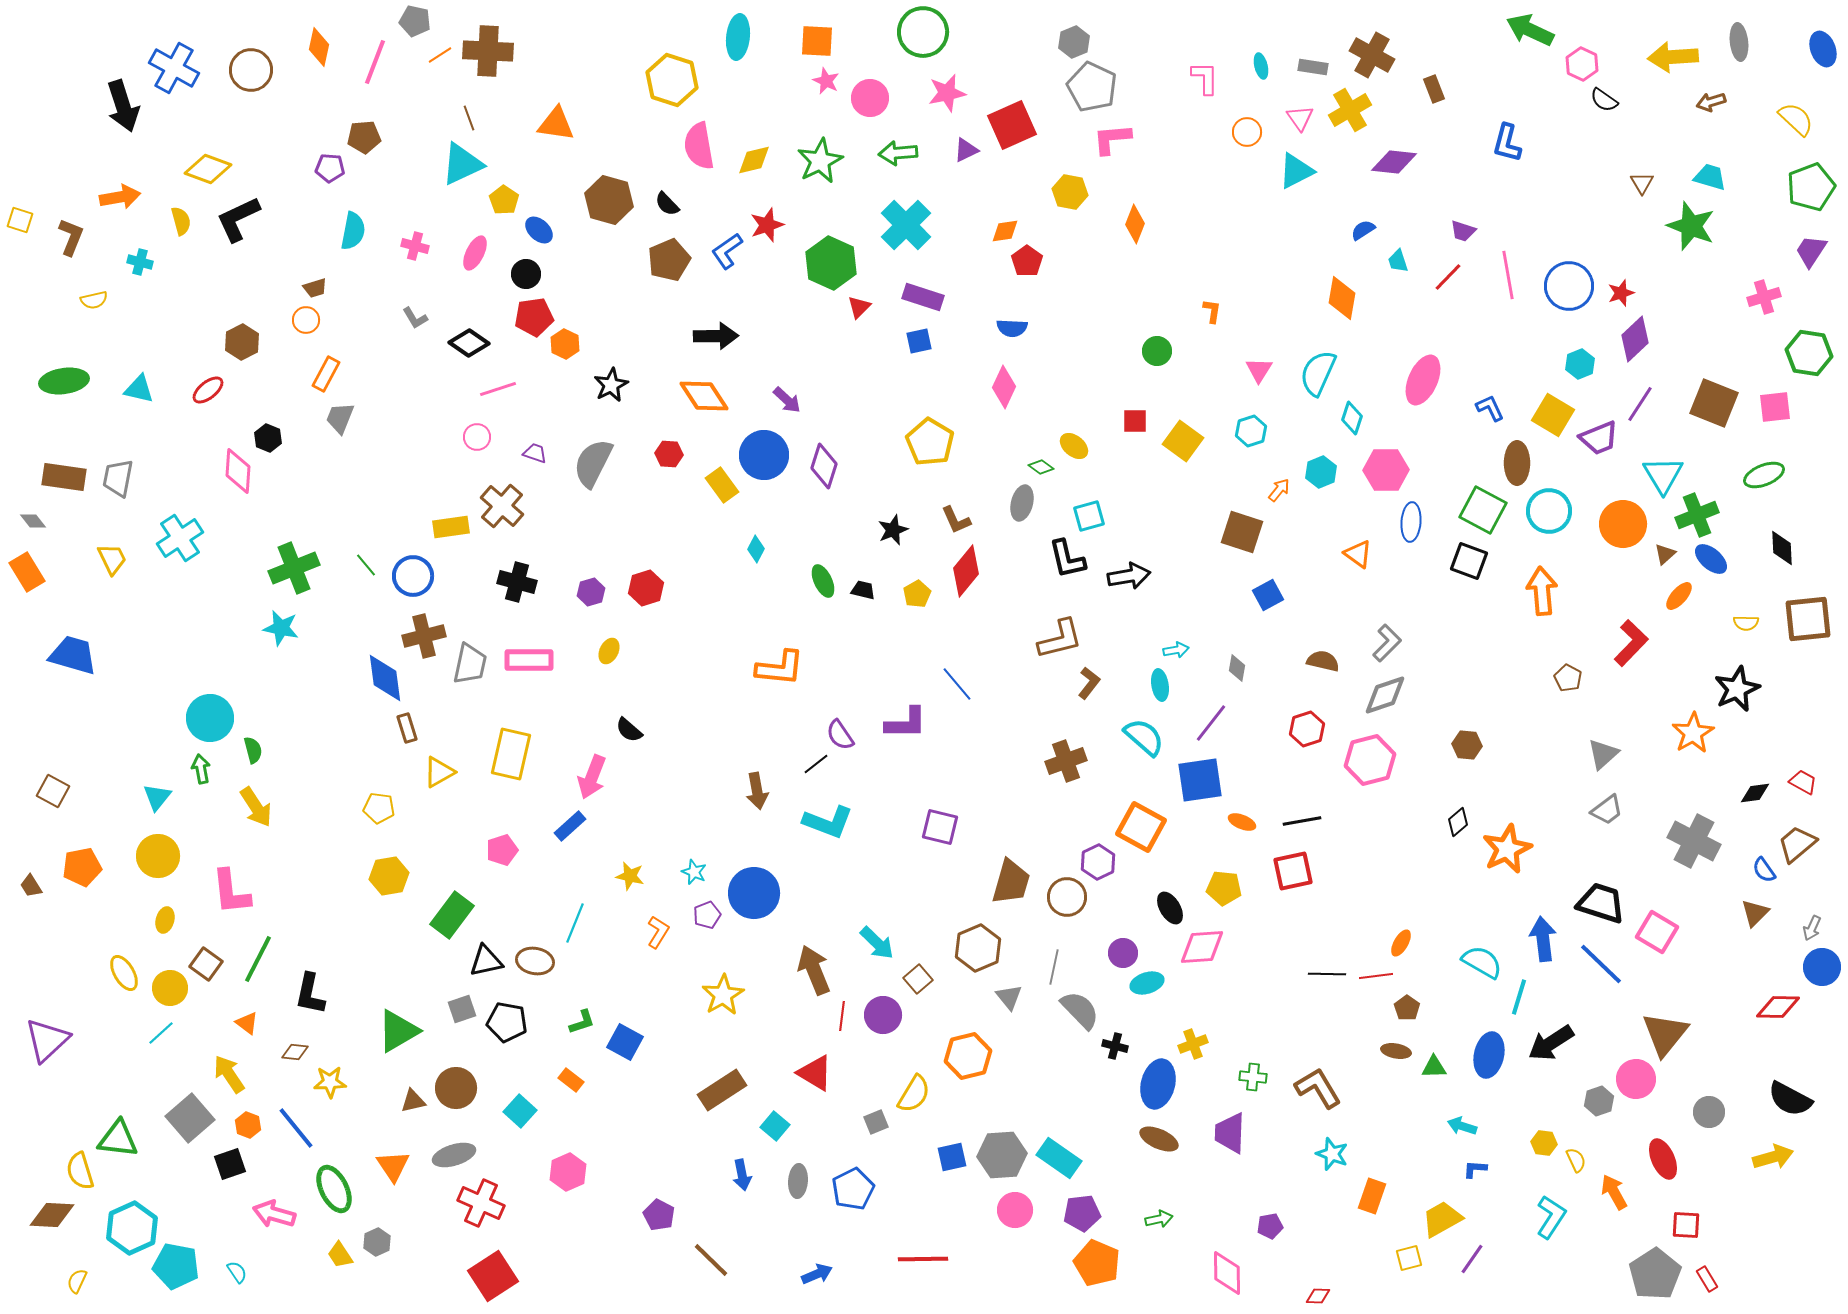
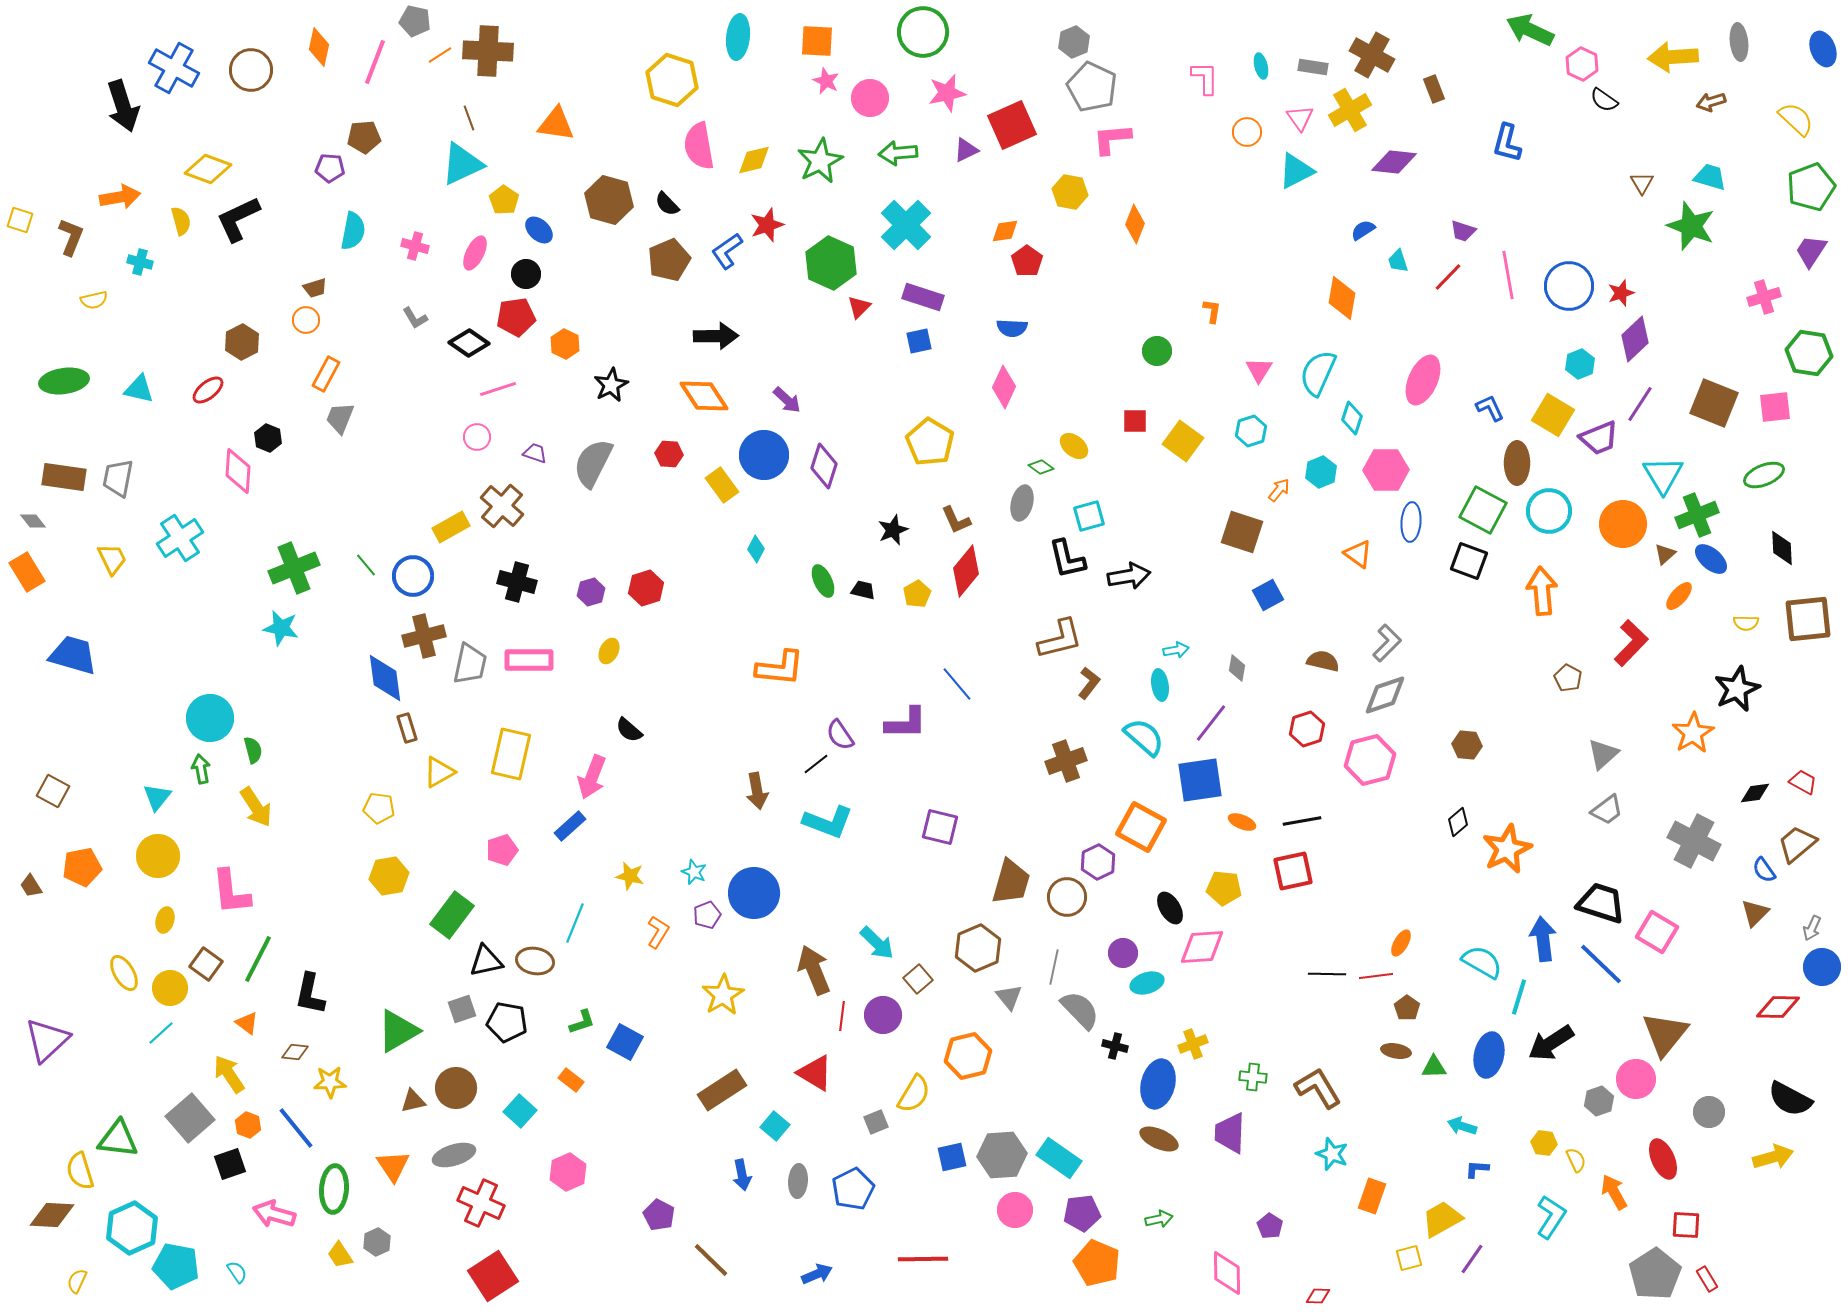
red pentagon at (534, 317): moved 18 px left
yellow rectangle at (451, 527): rotated 21 degrees counterclockwise
blue L-shape at (1475, 1169): moved 2 px right
green ellipse at (334, 1189): rotated 30 degrees clockwise
purple pentagon at (1270, 1226): rotated 30 degrees counterclockwise
